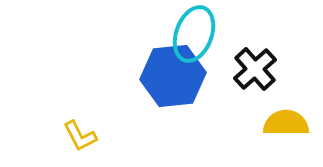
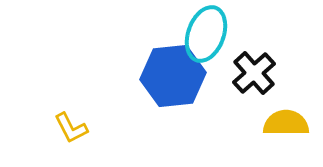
cyan ellipse: moved 12 px right
black cross: moved 1 px left, 4 px down
yellow L-shape: moved 9 px left, 8 px up
